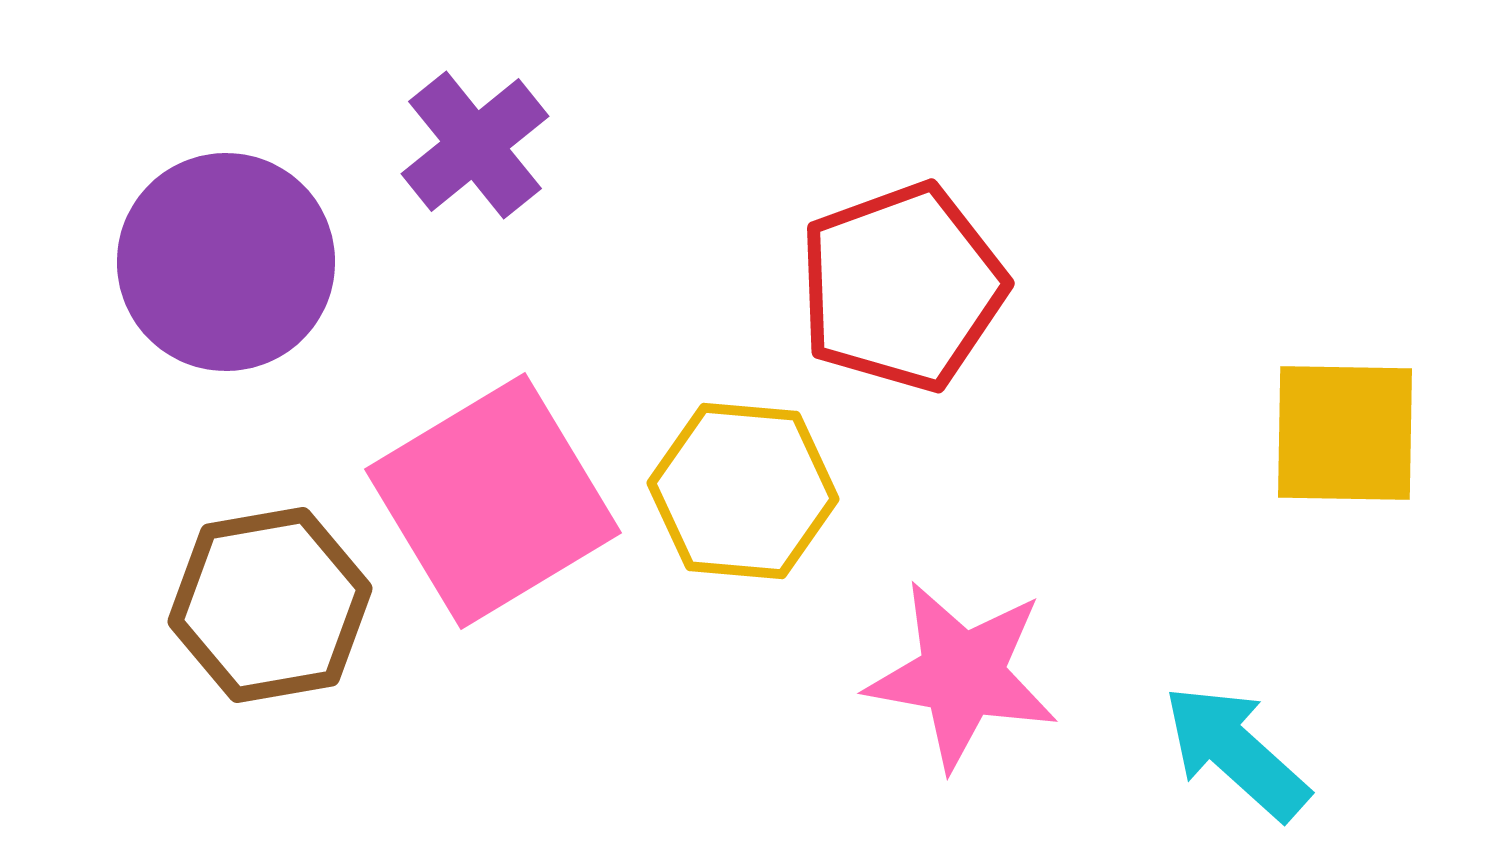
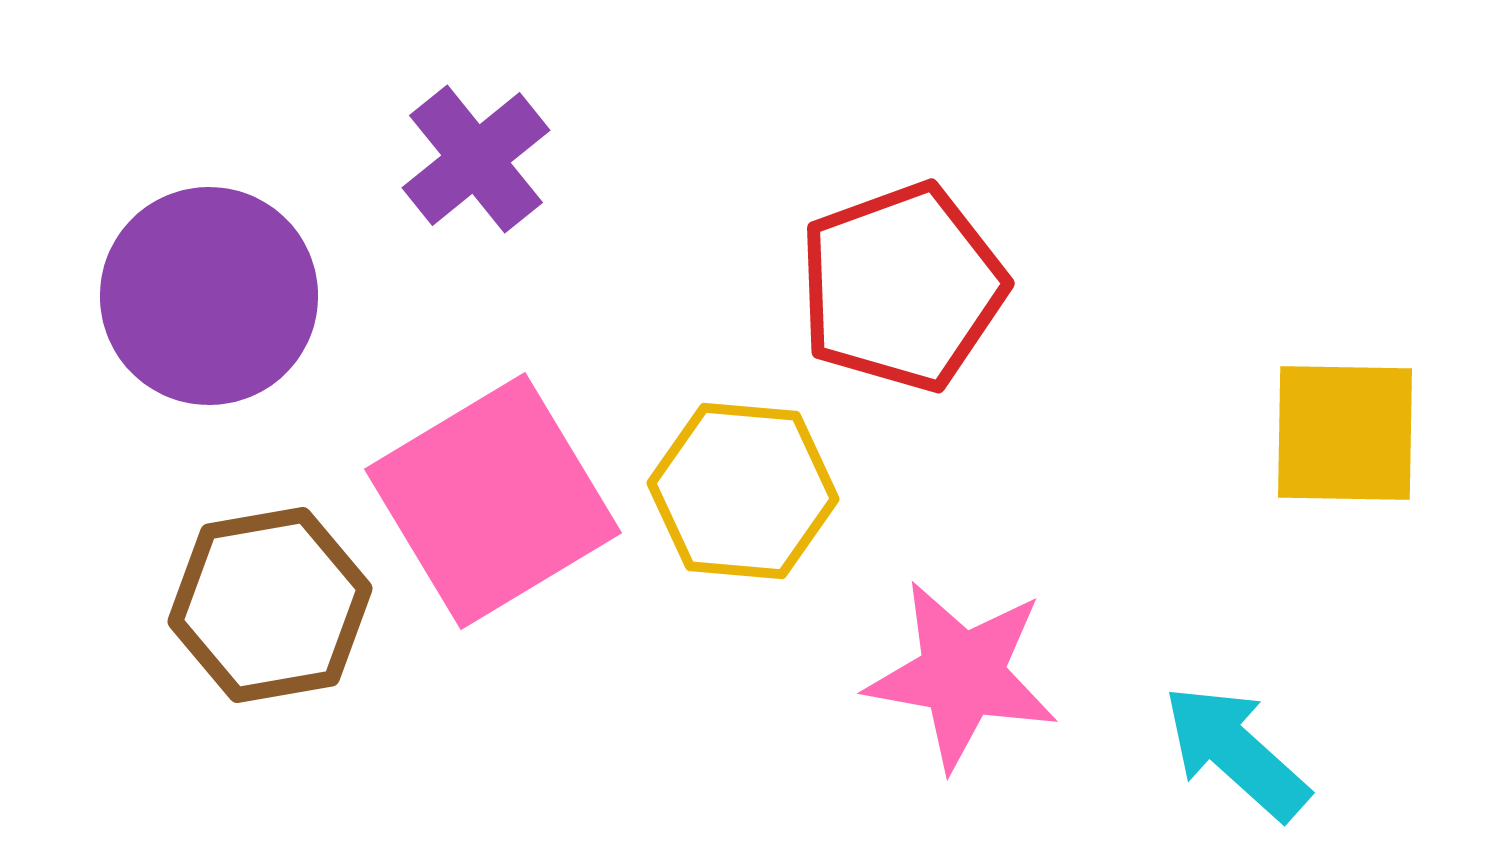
purple cross: moved 1 px right, 14 px down
purple circle: moved 17 px left, 34 px down
